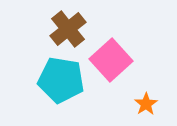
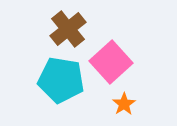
pink square: moved 2 px down
orange star: moved 22 px left
